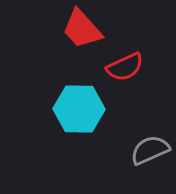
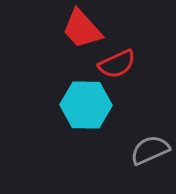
red semicircle: moved 8 px left, 3 px up
cyan hexagon: moved 7 px right, 4 px up
